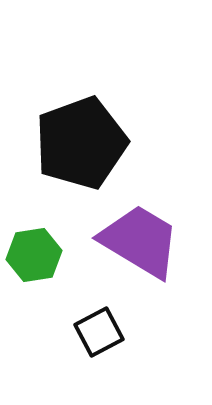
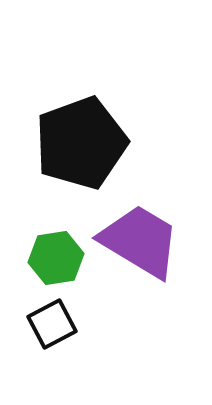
green hexagon: moved 22 px right, 3 px down
black square: moved 47 px left, 8 px up
